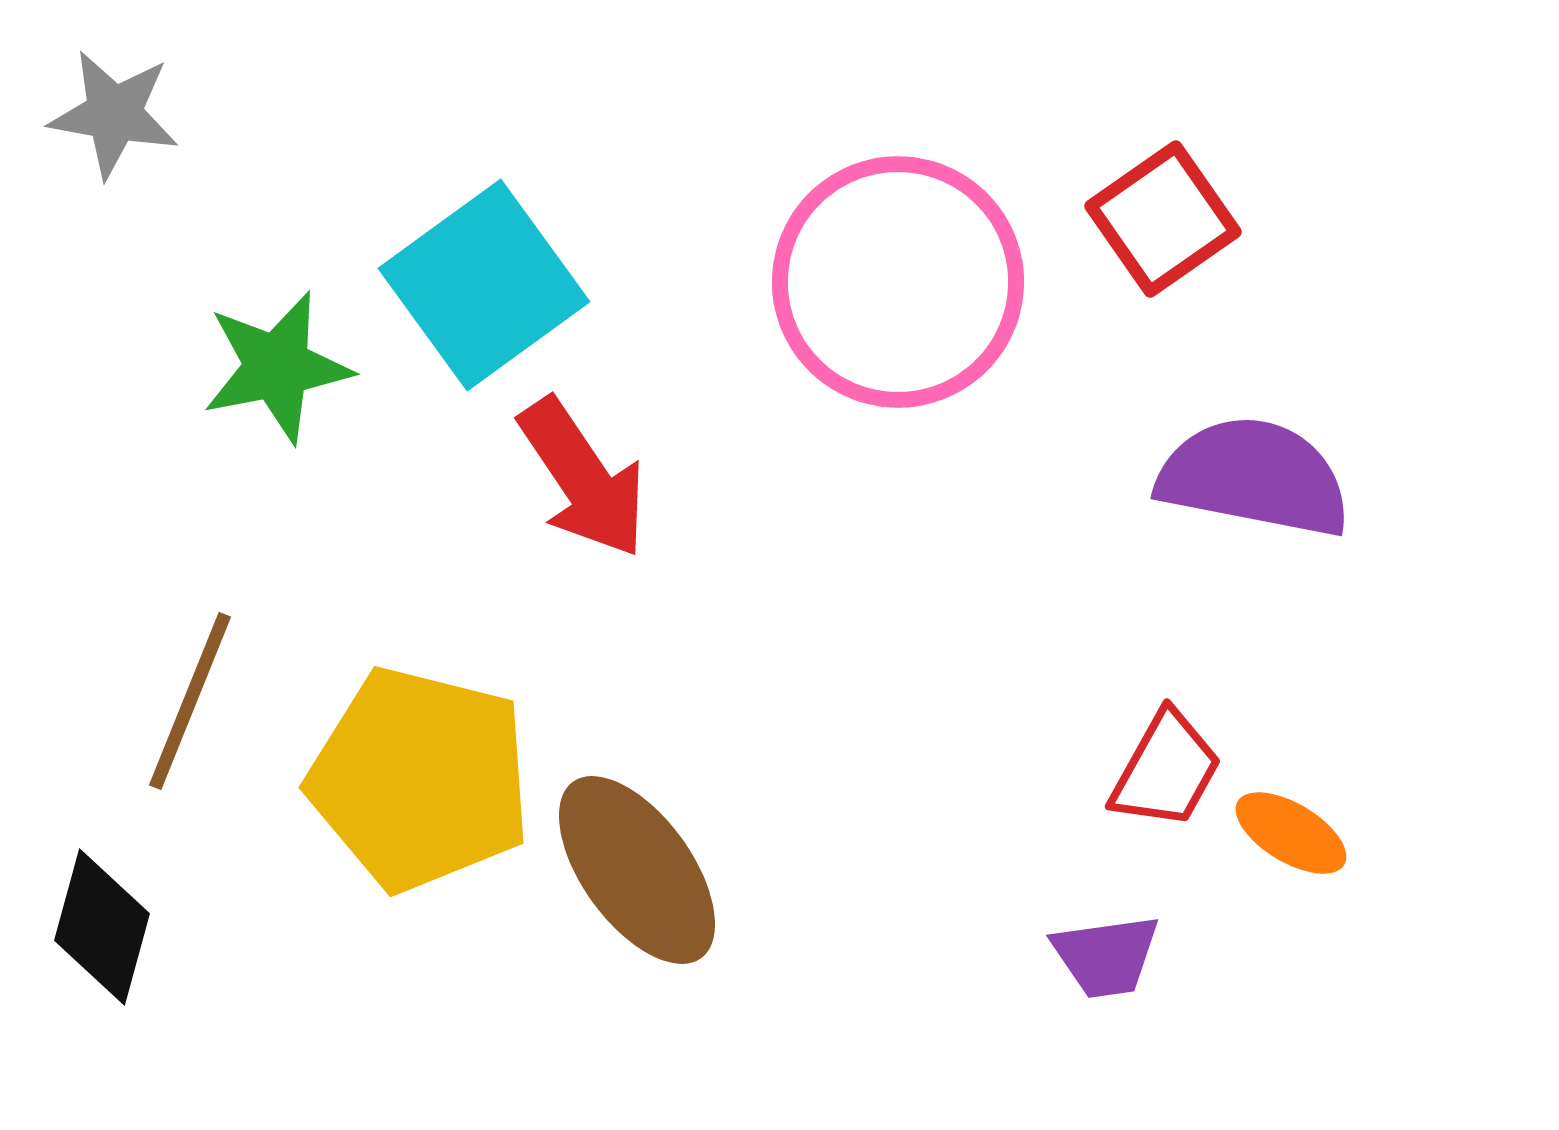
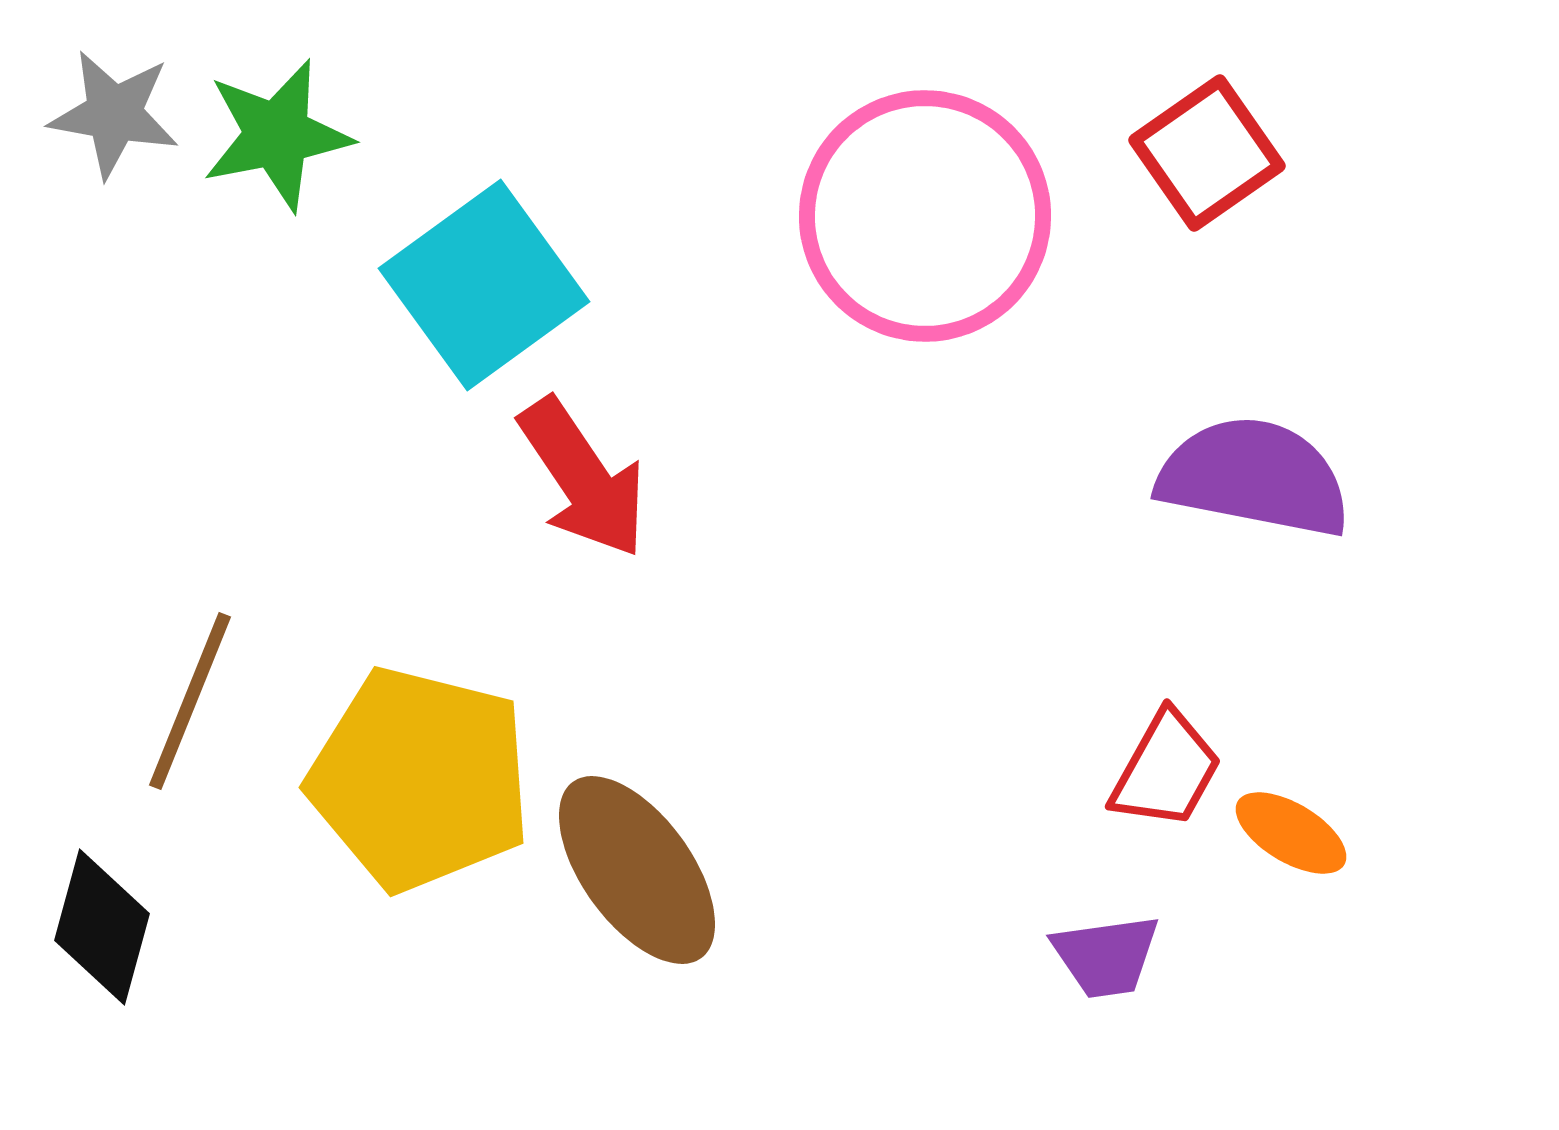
red square: moved 44 px right, 66 px up
pink circle: moved 27 px right, 66 px up
green star: moved 232 px up
